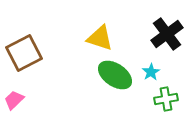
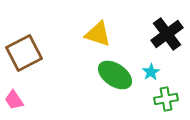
yellow triangle: moved 2 px left, 4 px up
pink trapezoid: rotated 80 degrees counterclockwise
